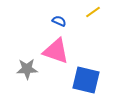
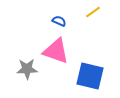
blue square: moved 4 px right, 4 px up
